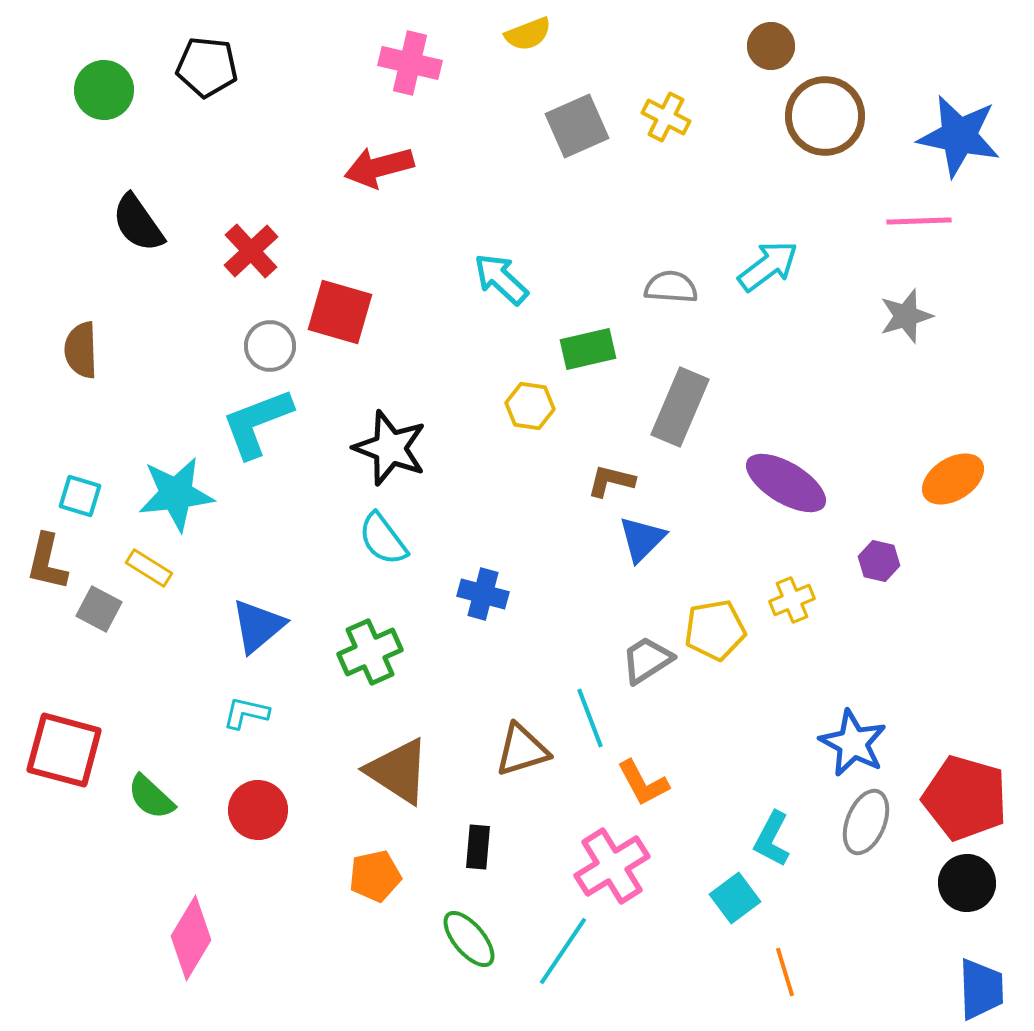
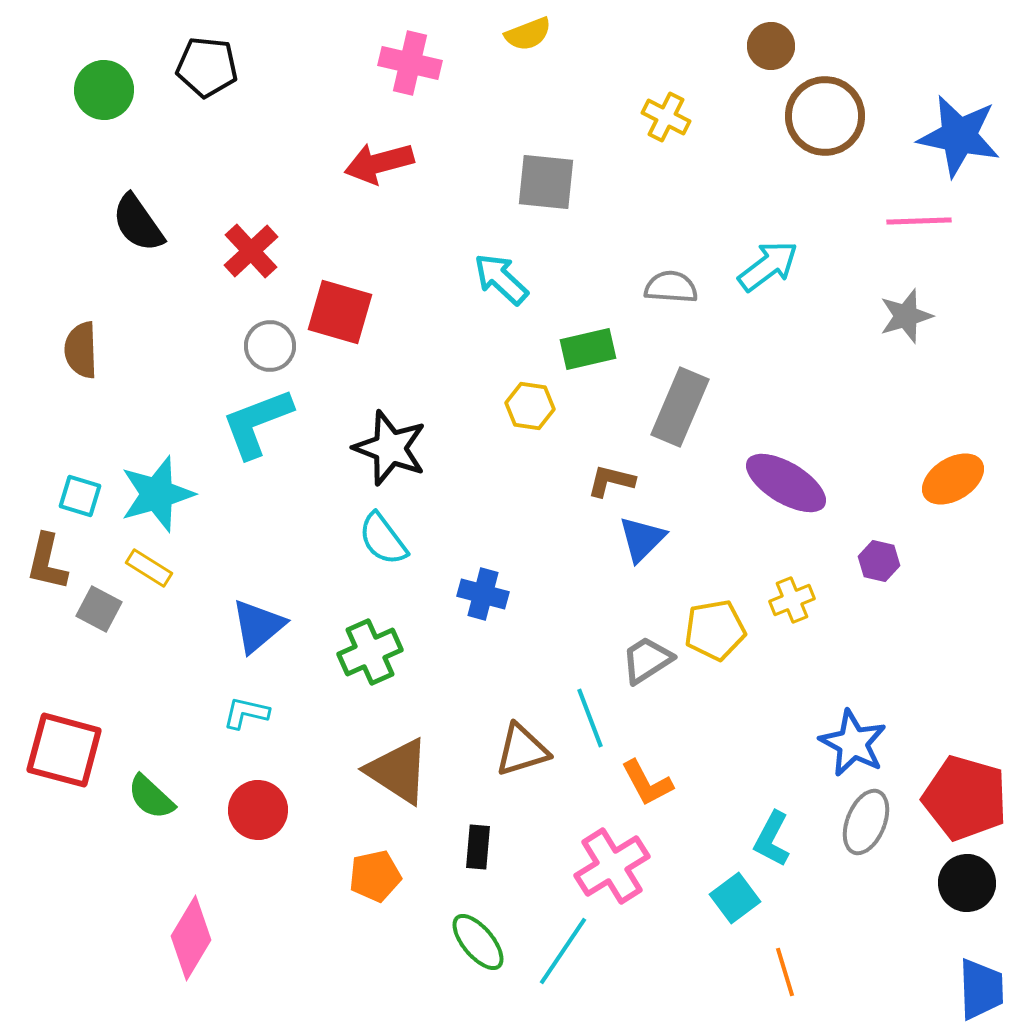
gray square at (577, 126): moved 31 px left, 56 px down; rotated 30 degrees clockwise
red arrow at (379, 167): moved 4 px up
cyan star at (176, 494): moved 19 px left; rotated 10 degrees counterclockwise
orange L-shape at (643, 783): moved 4 px right
green ellipse at (469, 939): moved 9 px right, 3 px down
